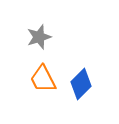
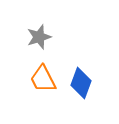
blue diamond: moved 1 px up; rotated 24 degrees counterclockwise
